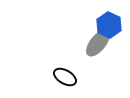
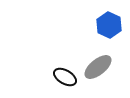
gray ellipse: moved 24 px down; rotated 12 degrees clockwise
